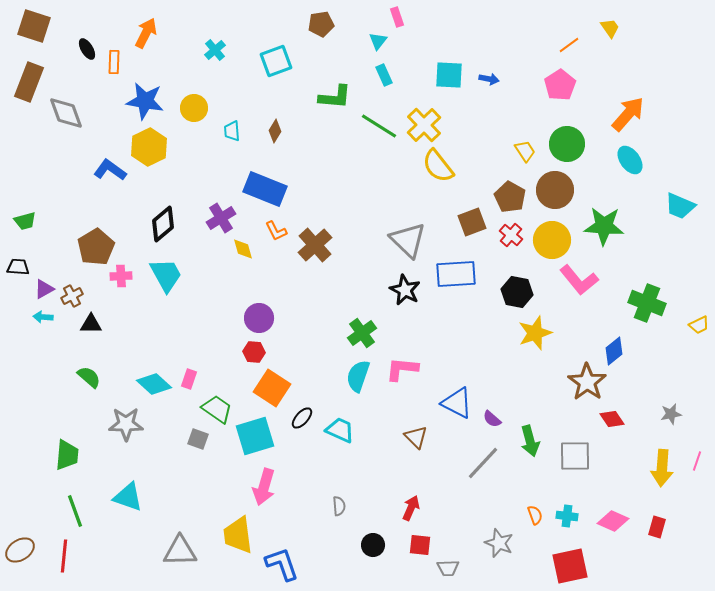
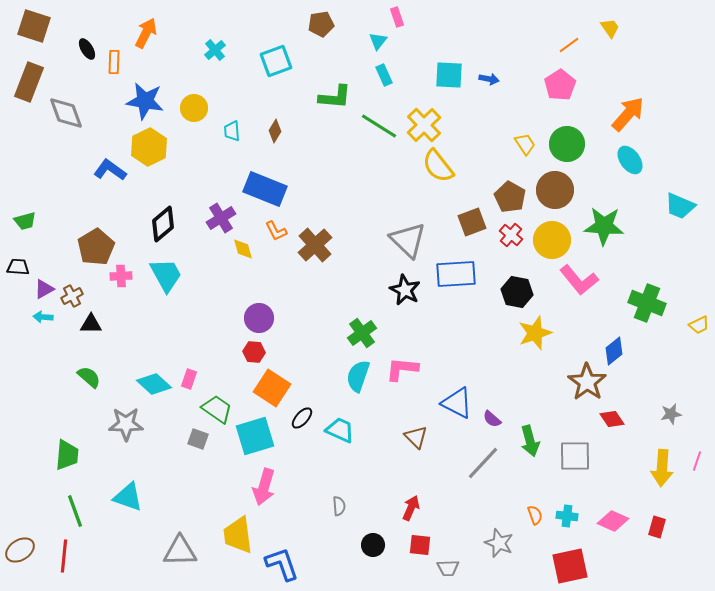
yellow trapezoid at (525, 151): moved 7 px up
